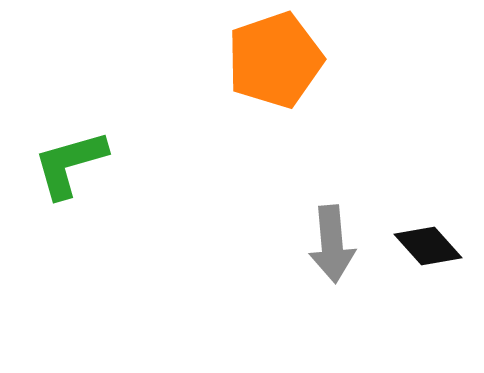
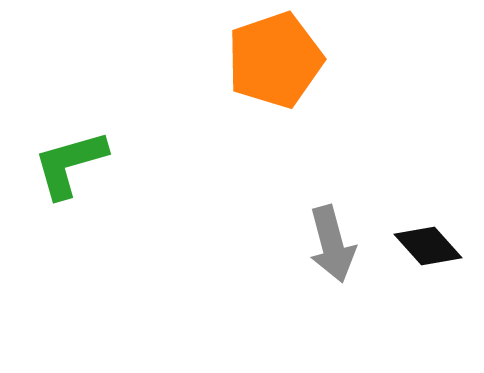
gray arrow: rotated 10 degrees counterclockwise
